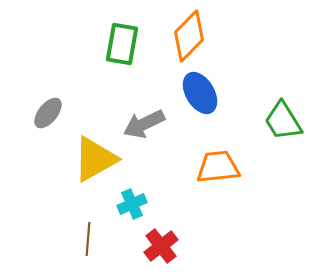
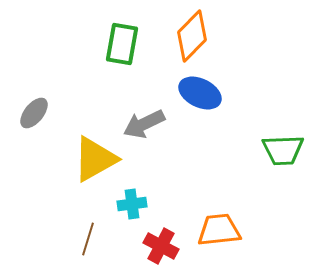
orange diamond: moved 3 px right
blue ellipse: rotated 33 degrees counterclockwise
gray ellipse: moved 14 px left
green trapezoid: moved 29 px down; rotated 60 degrees counterclockwise
orange trapezoid: moved 1 px right, 63 px down
cyan cross: rotated 16 degrees clockwise
brown line: rotated 12 degrees clockwise
red cross: rotated 24 degrees counterclockwise
